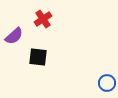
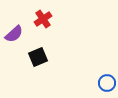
purple semicircle: moved 2 px up
black square: rotated 30 degrees counterclockwise
